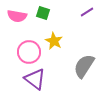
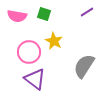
green square: moved 1 px right, 1 px down
